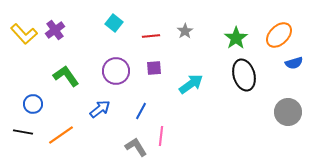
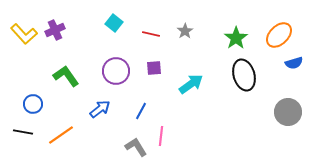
purple cross: rotated 12 degrees clockwise
red line: moved 2 px up; rotated 18 degrees clockwise
